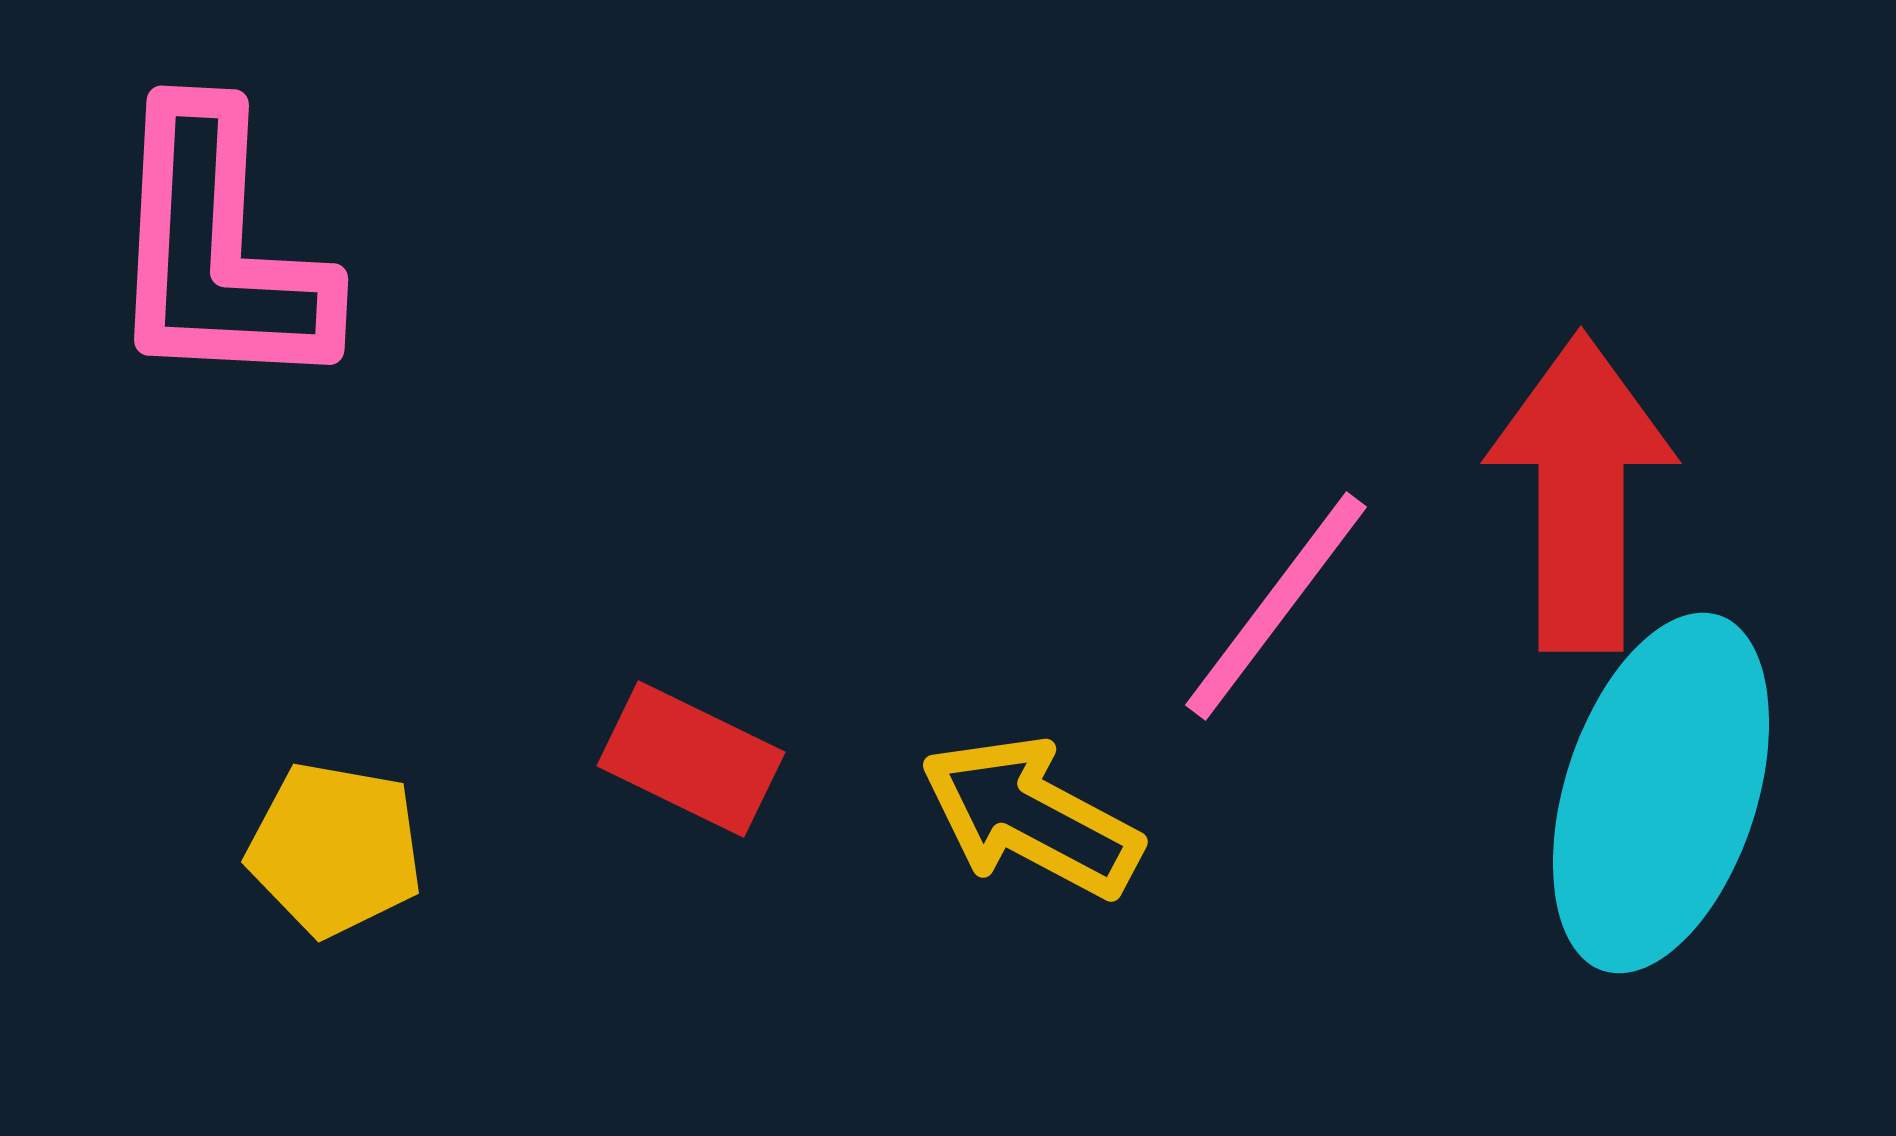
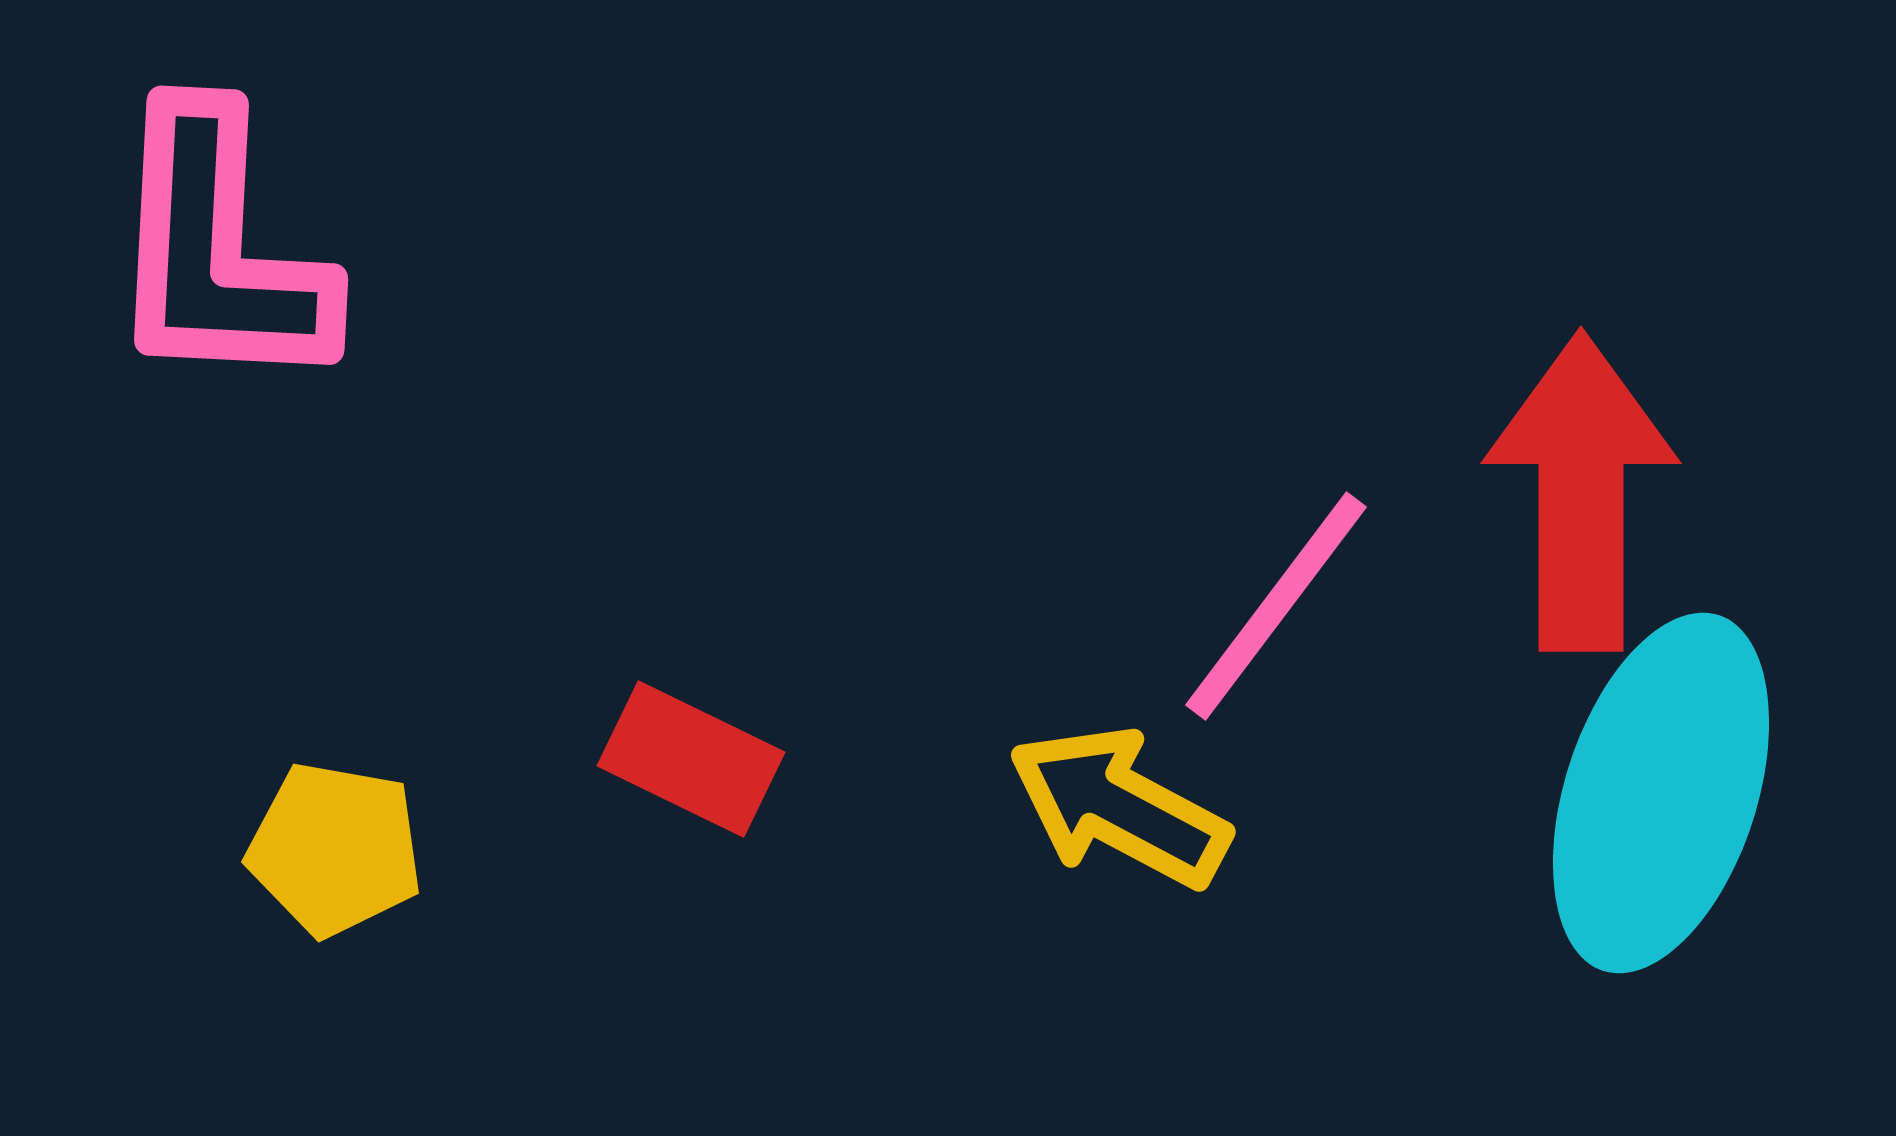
yellow arrow: moved 88 px right, 10 px up
